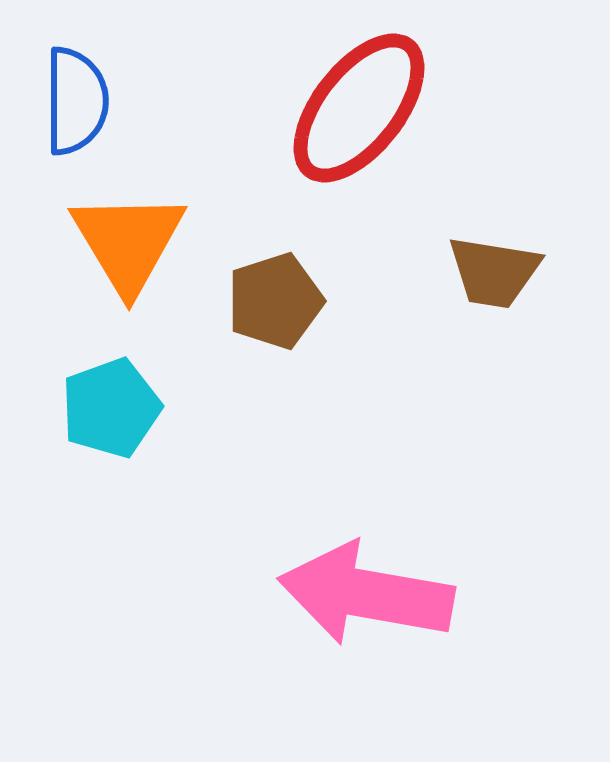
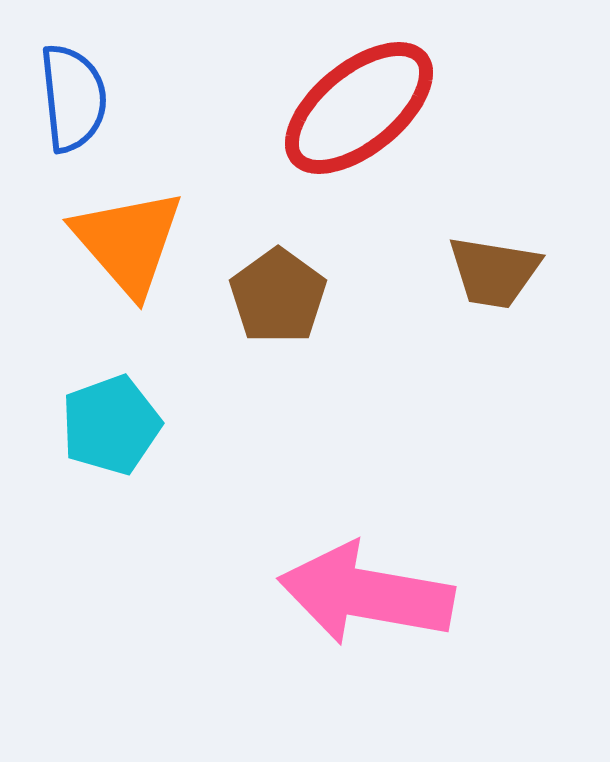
blue semicircle: moved 3 px left, 3 px up; rotated 6 degrees counterclockwise
red ellipse: rotated 13 degrees clockwise
orange triangle: rotated 10 degrees counterclockwise
brown pentagon: moved 3 px right, 5 px up; rotated 18 degrees counterclockwise
cyan pentagon: moved 17 px down
